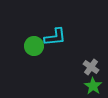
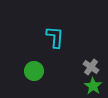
cyan L-shape: rotated 80 degrees counterclockwise
green circle: moved 25 px down
